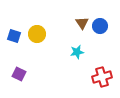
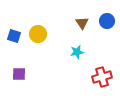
blue circle: moved 7 px right, 5 px up
yellow circle: moved 1 px right
purple square: rotated 24 degrees counterclockwise
